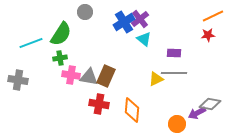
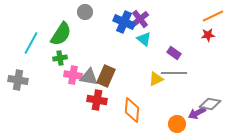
blue cross: rotated 35 degrees counterclockwise
cyan line: rotated 40 degrees counterclockwise
purple rectangle: rotated 32 degrees clockwise
pink cross: moved 2 px right
red cross: moved 2 px left, 4 px up
